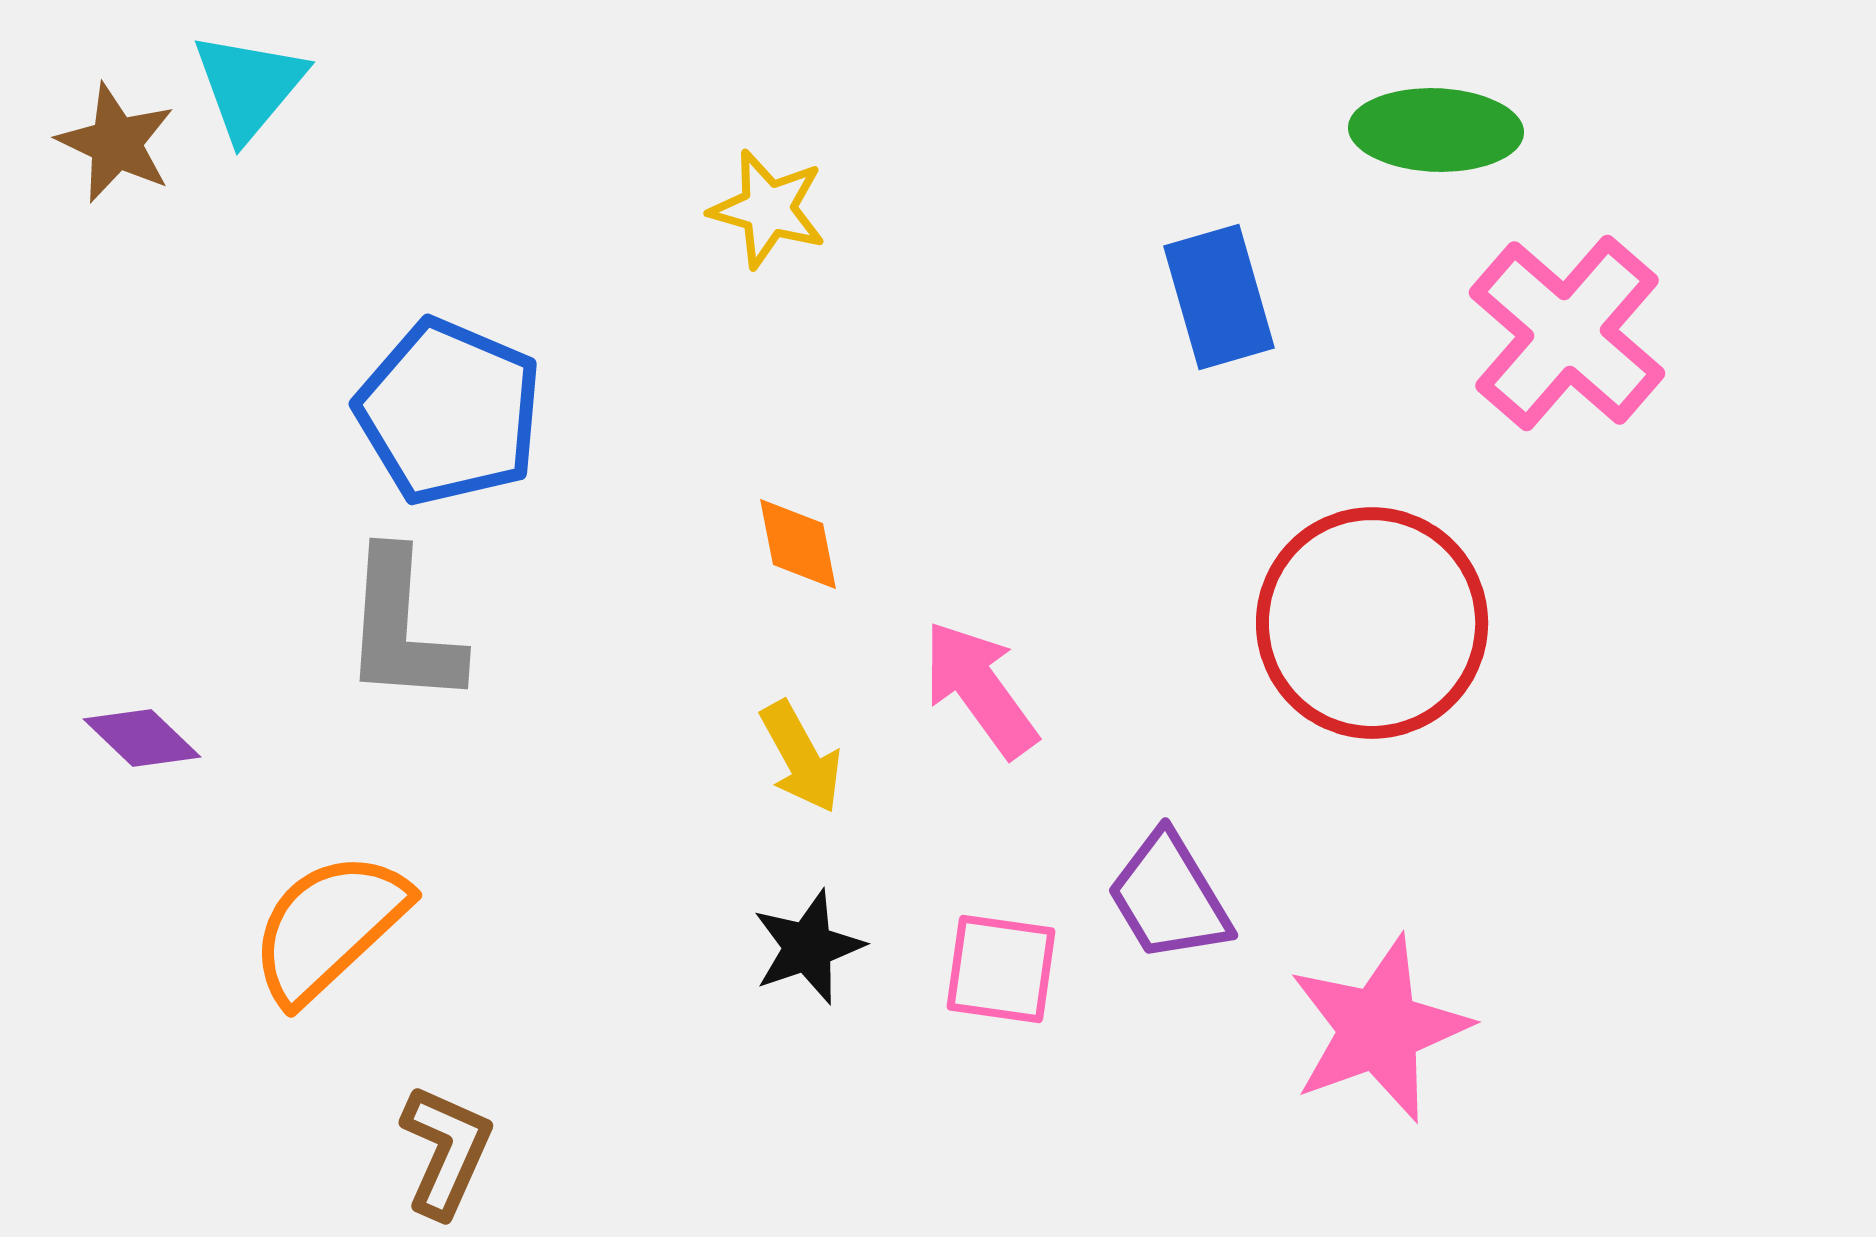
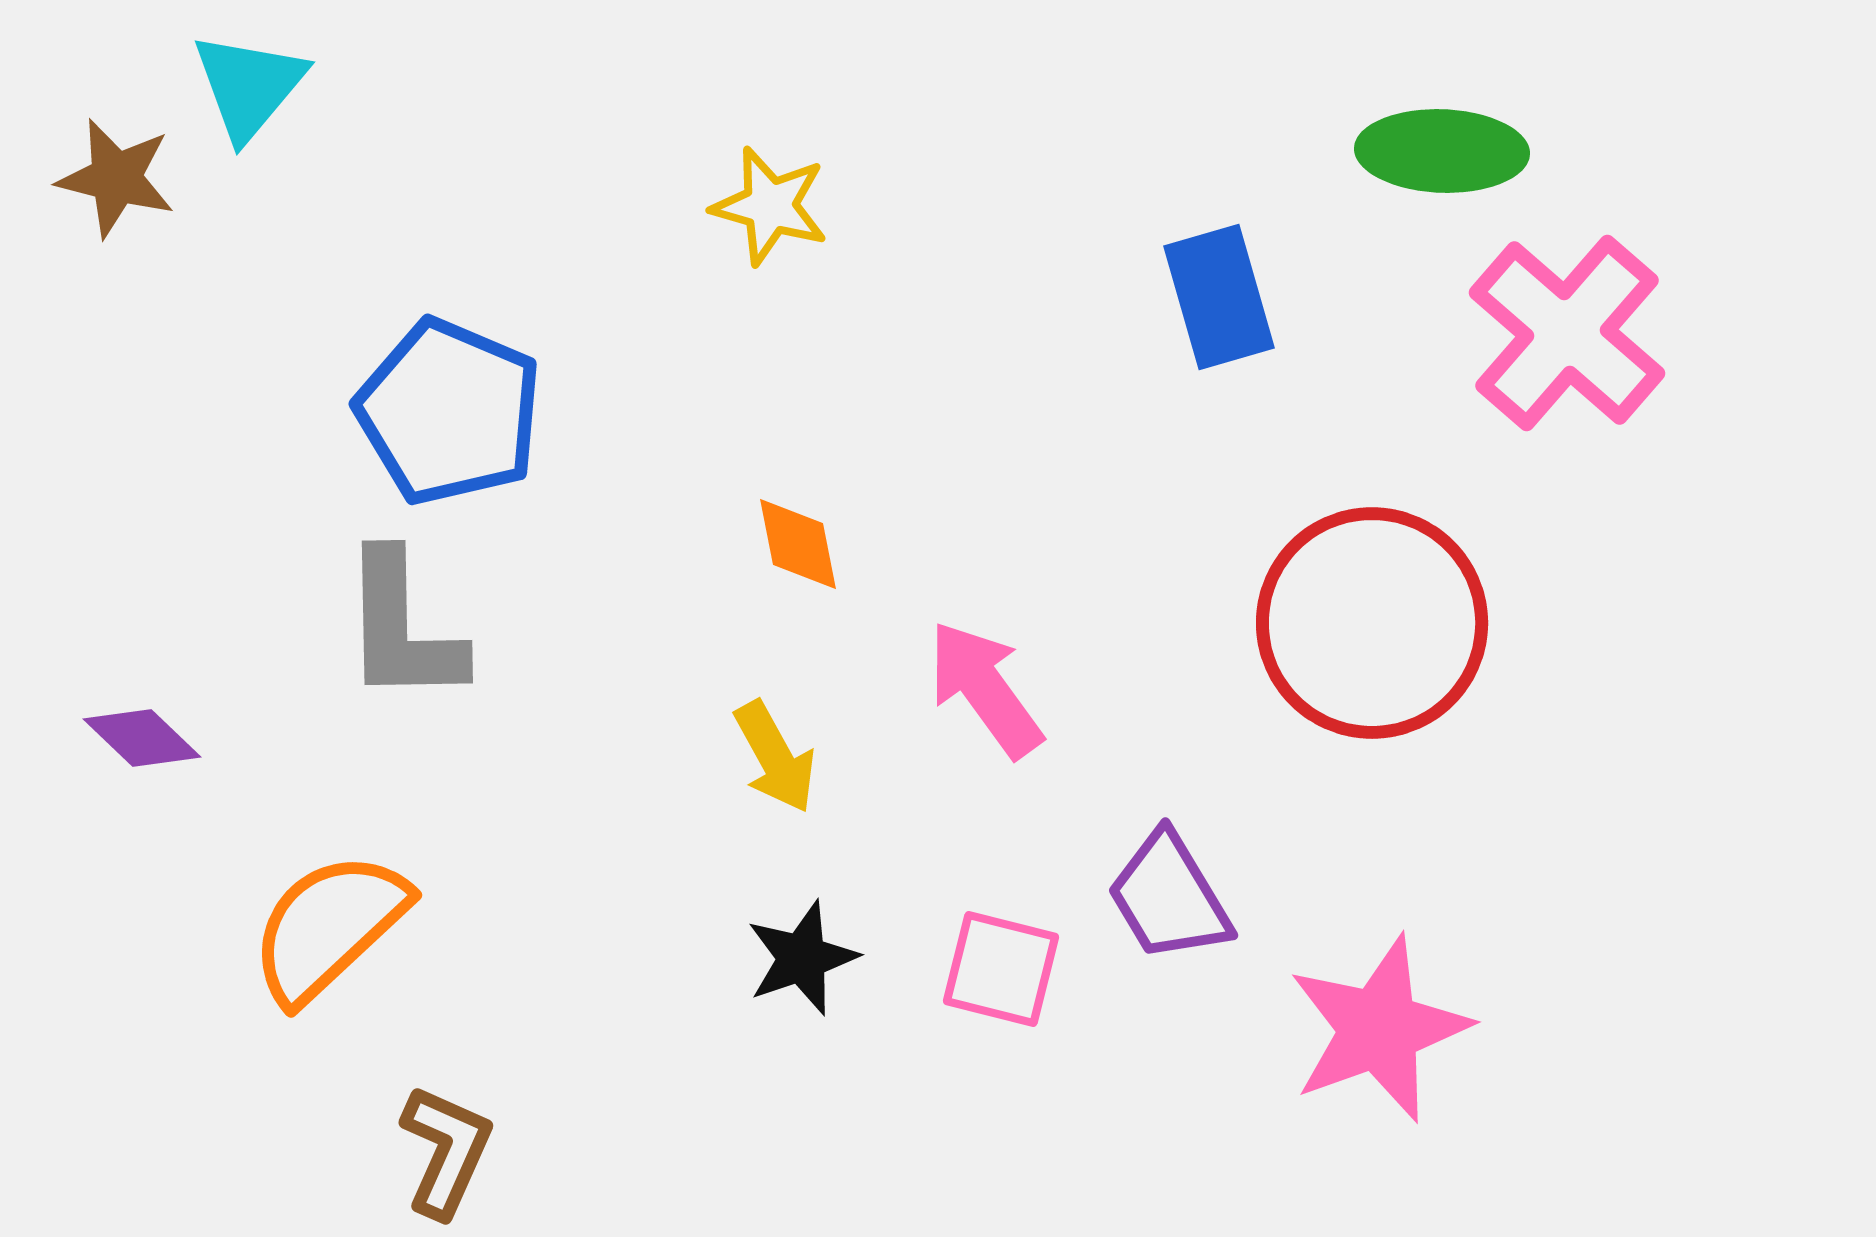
green ellipse: moved 6 px right, 21 px down
brown star: moved 35 px down; rotated 11 degrees counterclockwise
yellow star: moved 2 px right, 3 px up
gray L-shape: rotated 5 degrees counterclockwise
pink arrow: moved 5 px right
yellow arrow: moved 26 px left
black star: moved 6 px left, 11 px down
pink square: rotated 6 degrees clockwise
